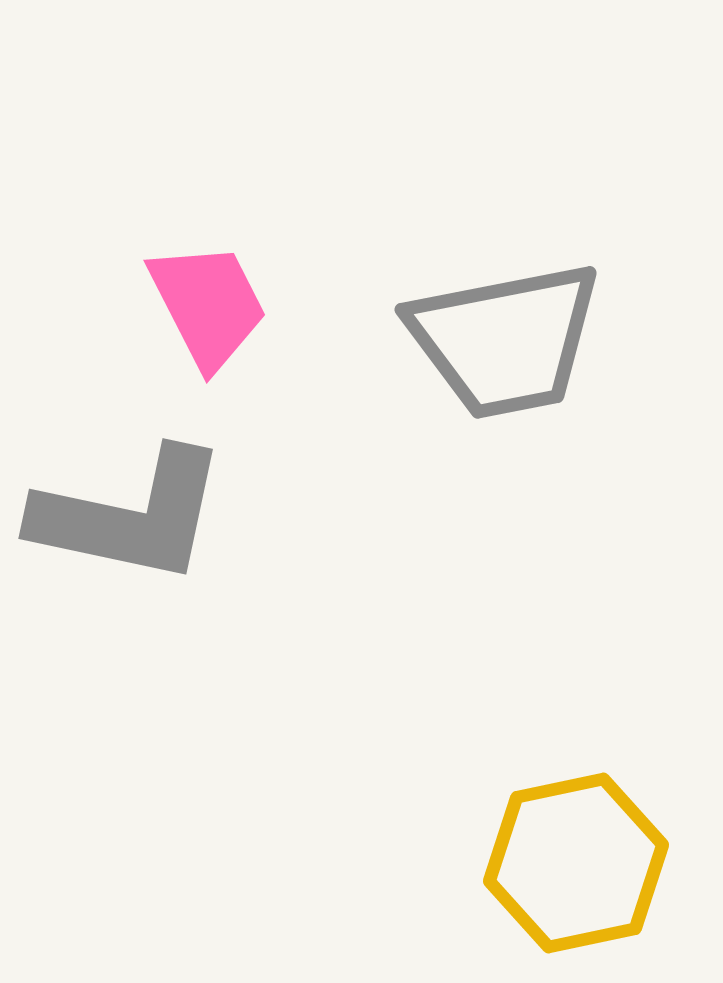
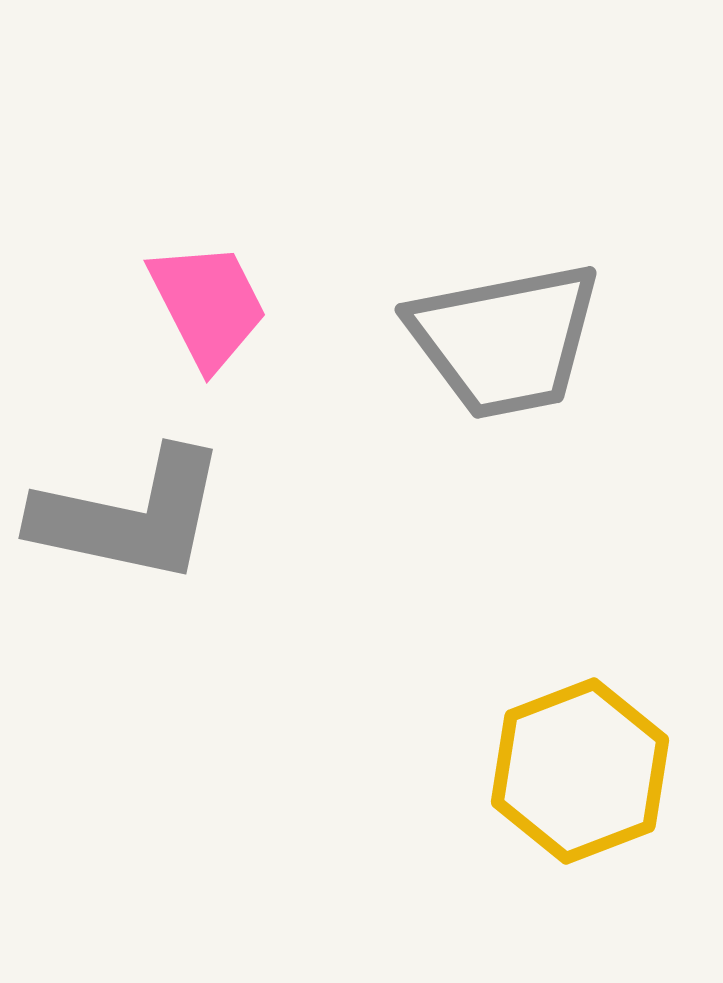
yellow hexagon: moved 4 px right, 92 px up; rotated 9 degrees counterclockwise
